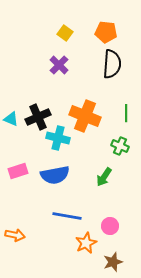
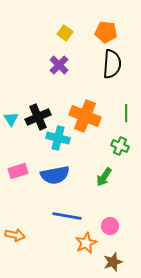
cyan triangle: rotated 35 degrees clockwise
